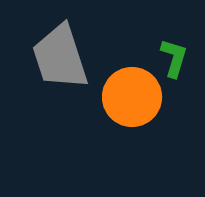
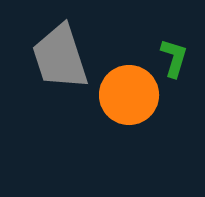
orange circle: moved 3 px left, 2 px up
